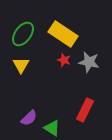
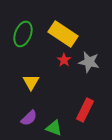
green ellipse: rotated 15 degrees counterclockwise
red star: rotated 16 degrees clockwise
yellow triangle: moved 10 px right, 17 px down
green triangle: moved 2 px right; rotated 12 degrees counterclockwise
